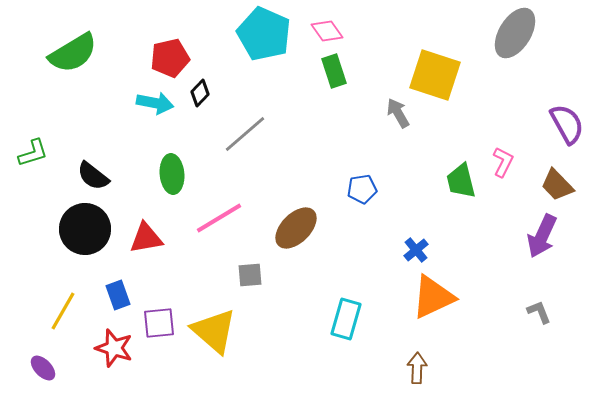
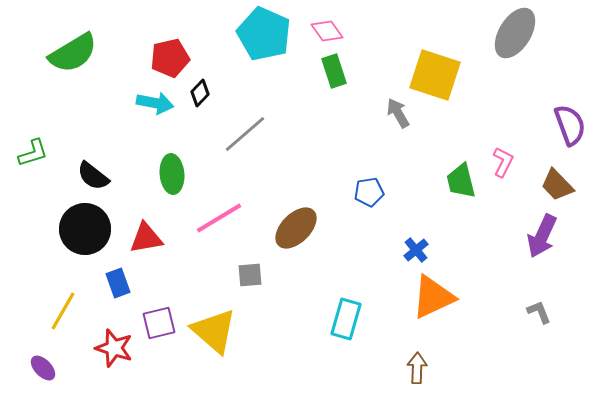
purple semicircle: moved 3 px right, 1 px down; rotated 9 degrees clockwise
blue pentagon: moved 7 px right, 3 px down
blue rectangle: moved 12 px up
purple square: rotated 8 degrees counterclockwise
